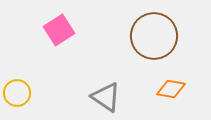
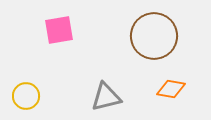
pink square: rotated 24 degrees clockwise
yellow circle: moved 9 px right, 3 px down
gray triangle: rotated 48 degrees counterclockwise
